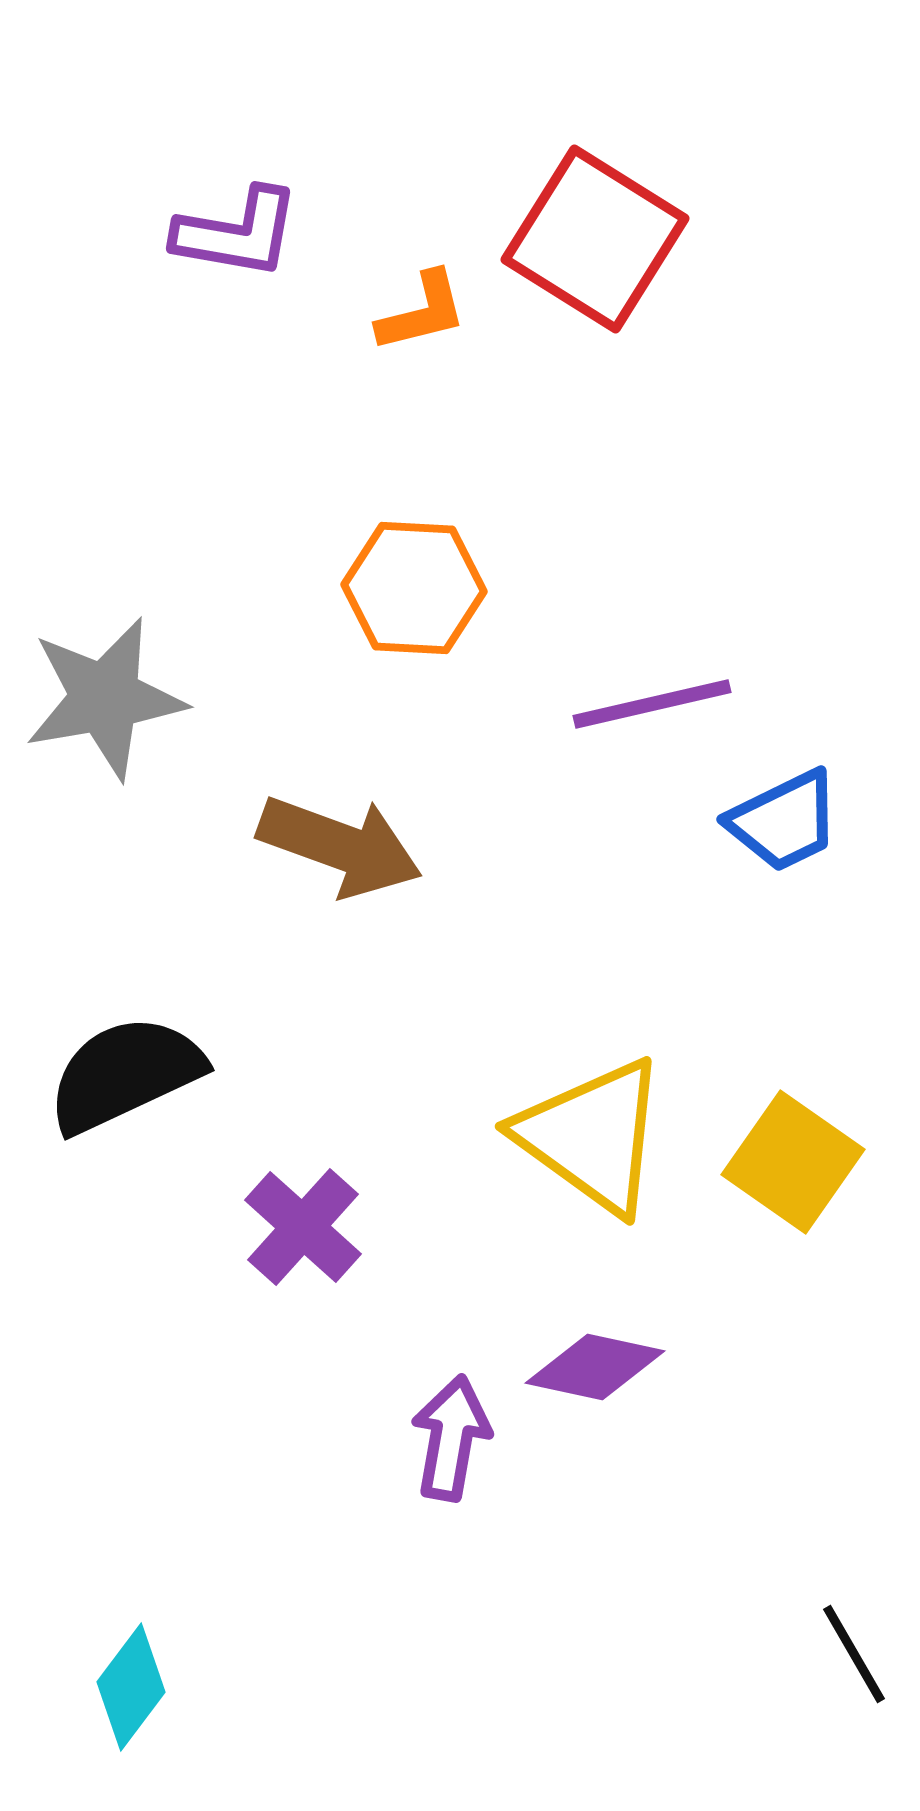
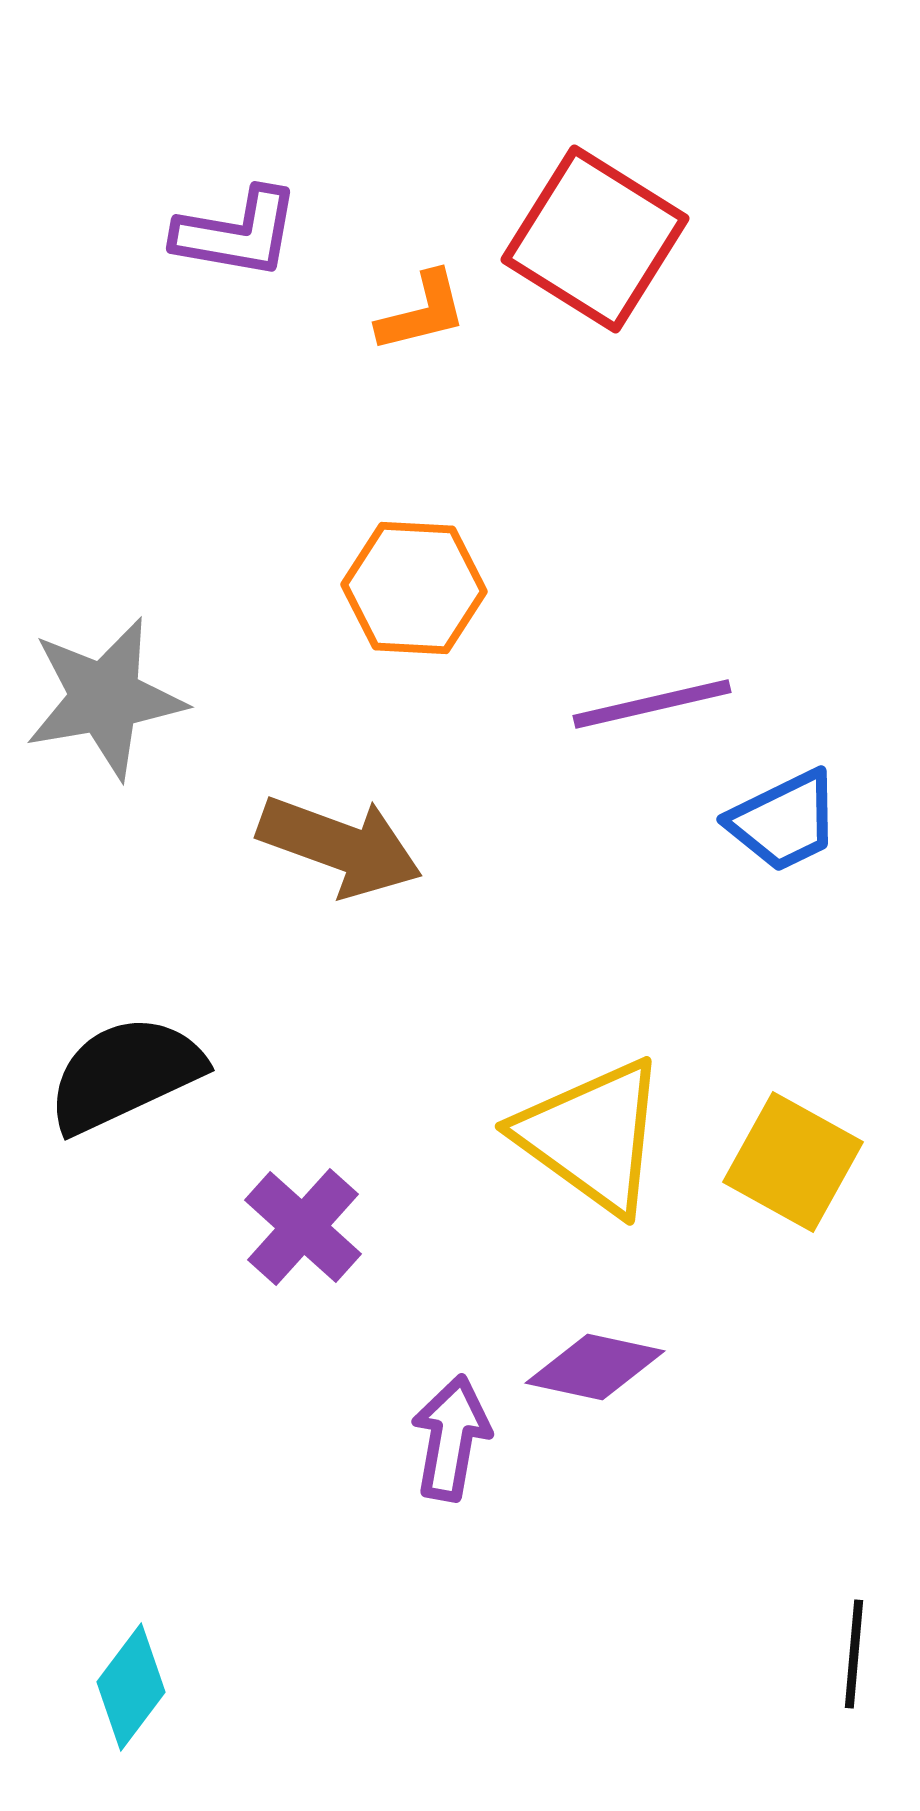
yellow square: rotated 6 degrees counterclockwise
black line: rotated 35 degrees clockwise
